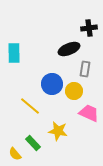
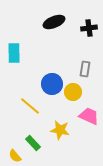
black ellipse: moved 15 px left, 27 px up
yellow circle: moved 1 px left, 1 px down
pink trapezoid: moved 3 px down
yellow star: moved 2 px right, 1 px up
yellow semicircle: moved 2 px down
